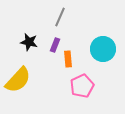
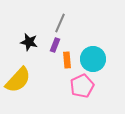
gray line: moved 6 px down
cyan circle: moved 10 px left, 10 px down
orange rectangle: moved 1 px left, 1 px down
